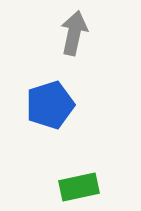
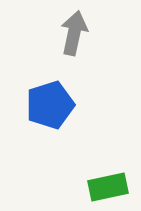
green rectangle: moved 29 px right
